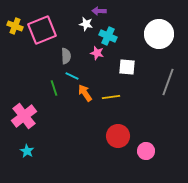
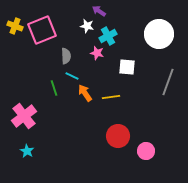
purple arrow: rotated 32 degrees clockwise
white star: moved 1 px right, 2 px down
cyan cross: rotated 36 degrees clockwise
